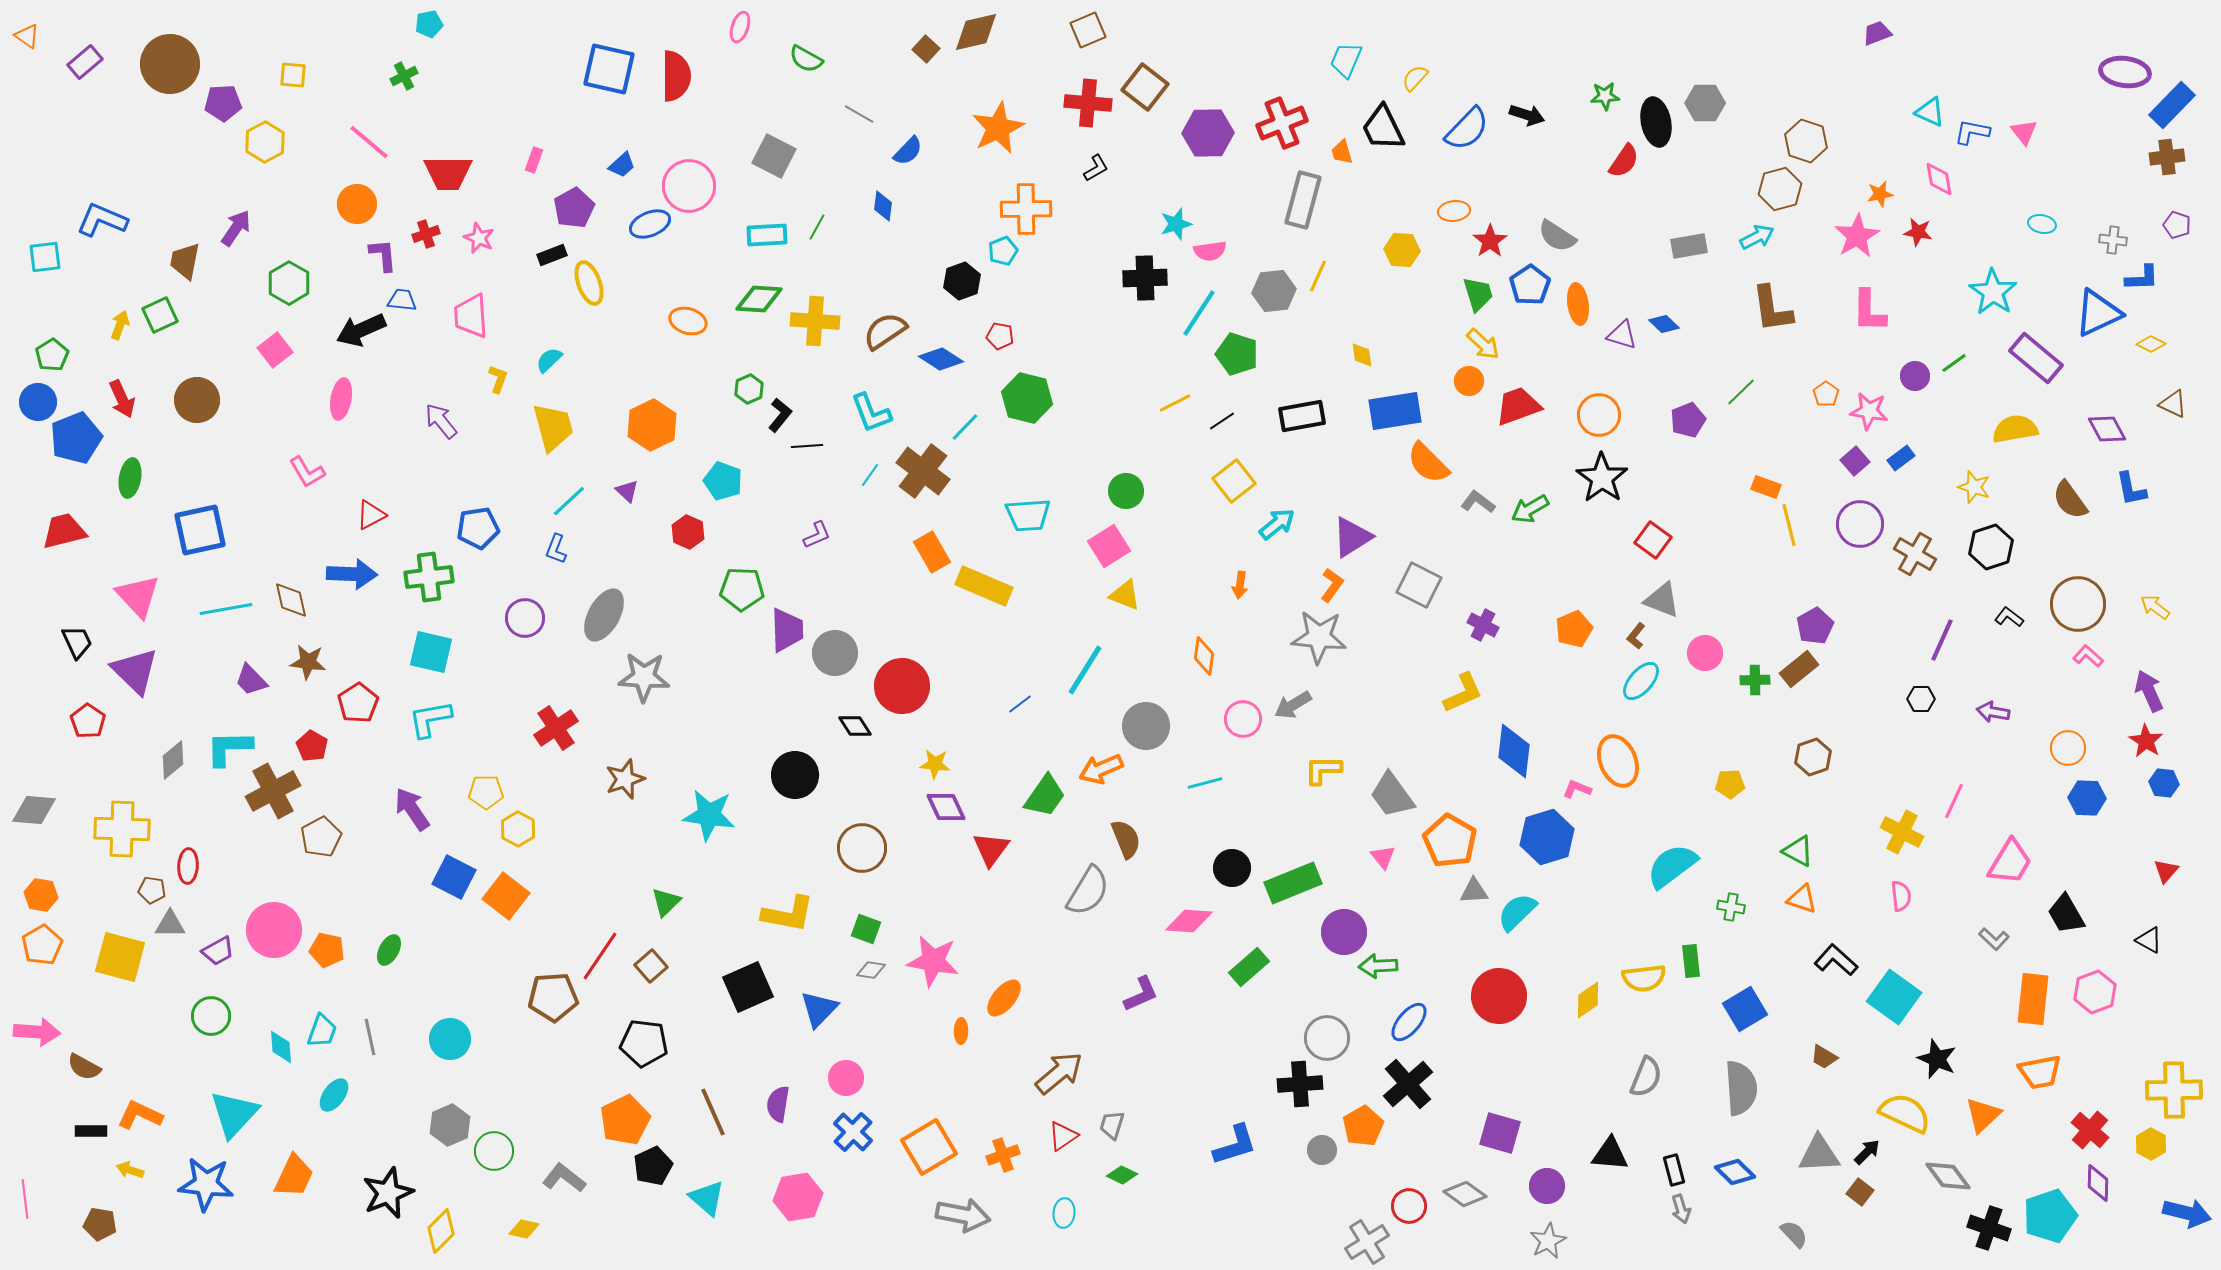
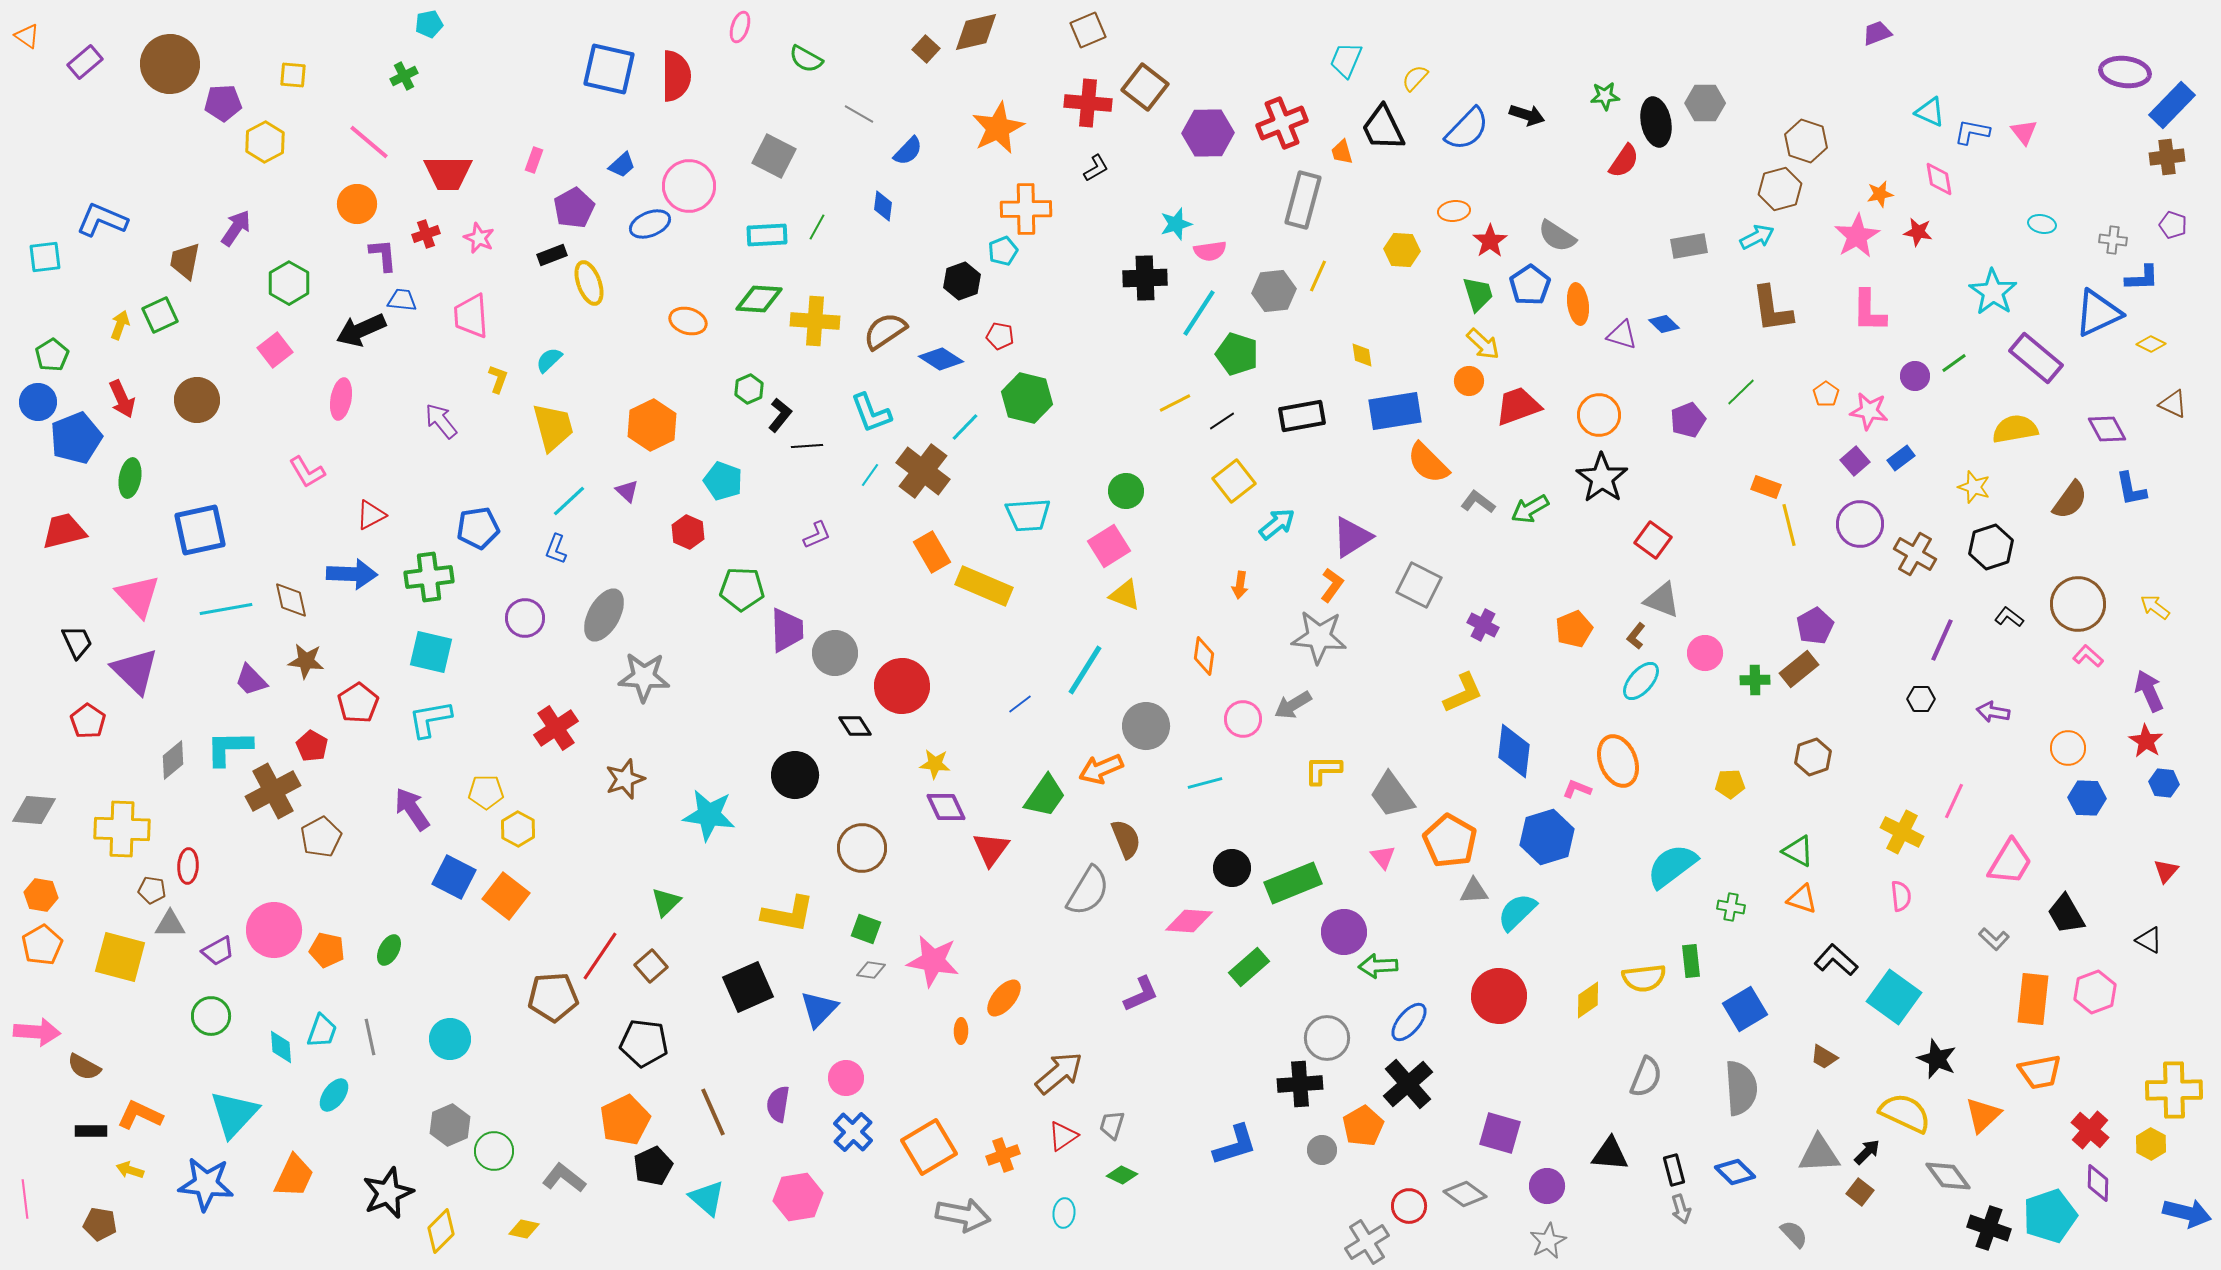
purple pentagon at (2177, 225): moved 4 px left
brown semicircle at (2070, 500): rotated 108 degrees counterclockwise
brown star at (308, 662): moved 2 px left, 1 px up
